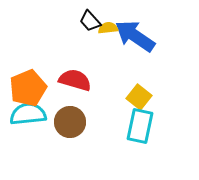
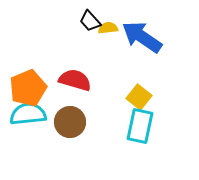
blue arrow: moved 7 px right, 1 px down
